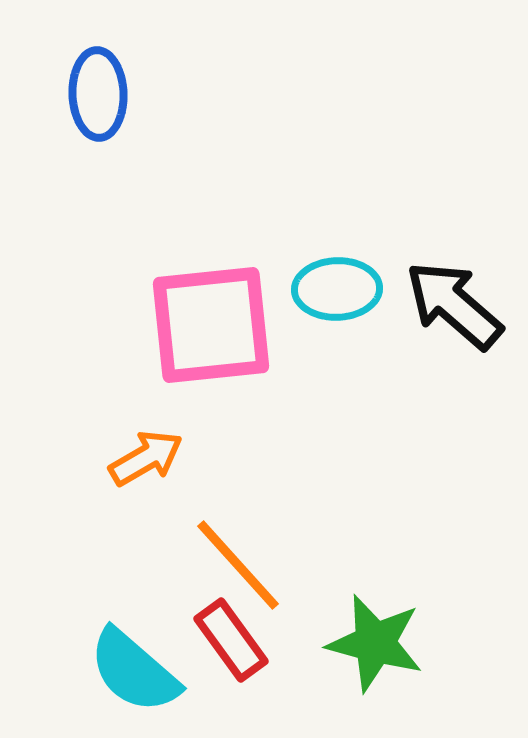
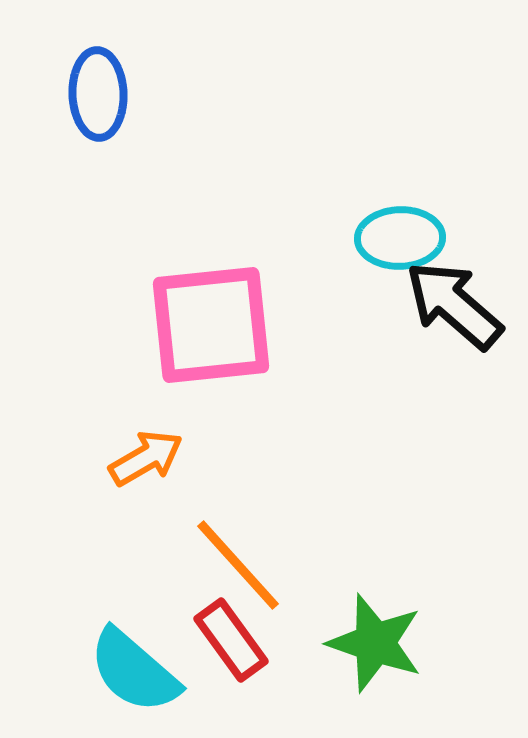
cyan ellipse: moved 63 px right, 51 px up
green star: rotated 4 degrees clockwise
